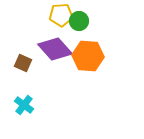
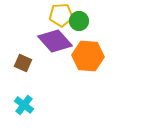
purple diamond: moved 8 px up
